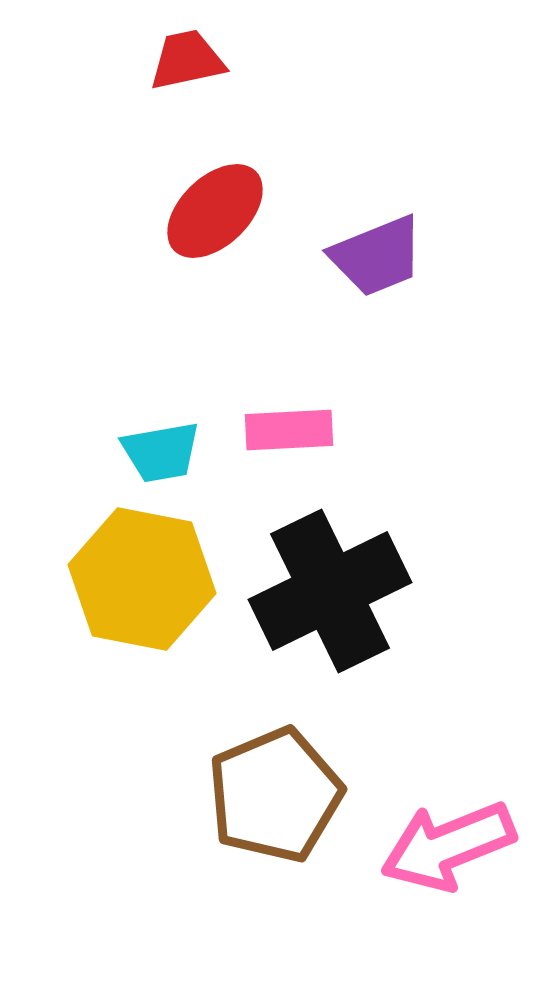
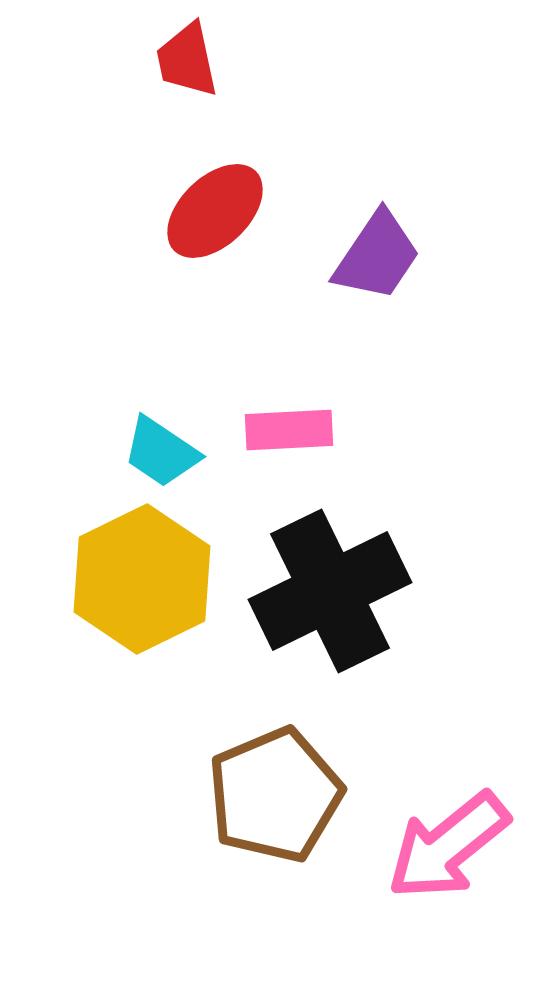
red trapezoid: rotated 90 degrees counterclockwise
purple trapezoid: rotated 34 degrees counterclockwise
cyan trapezoid: rotated 44 degrees clockwise
yellow hexagon: rotated 23 degrees clockwise
pink arrow: rotated 17 degrees counterclockwise
